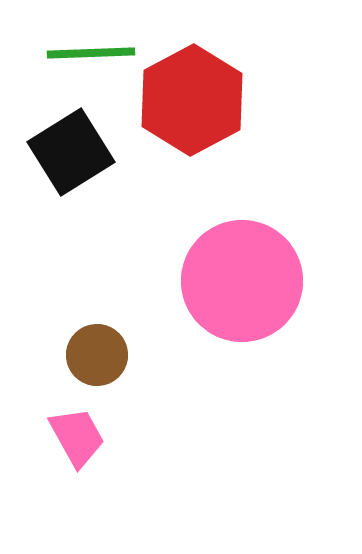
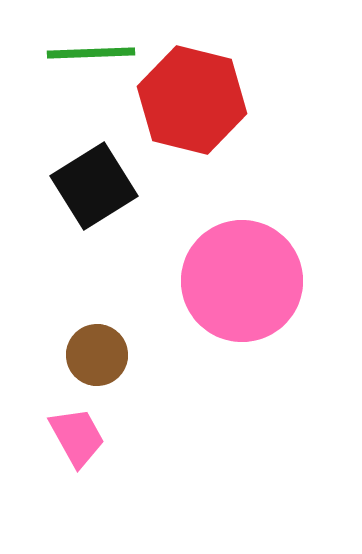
red hexagon: rotated 18 degrees counterclockwise
black square: moved 23 px right, 34 px down
